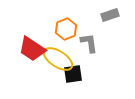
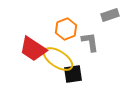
gray L-shape: moved 1 px right, 1 px up
red trapezoid: moved 1 px right
